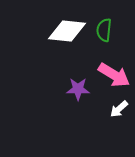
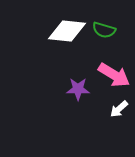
green semicircle: rotated 80 degrees counterclockwise
